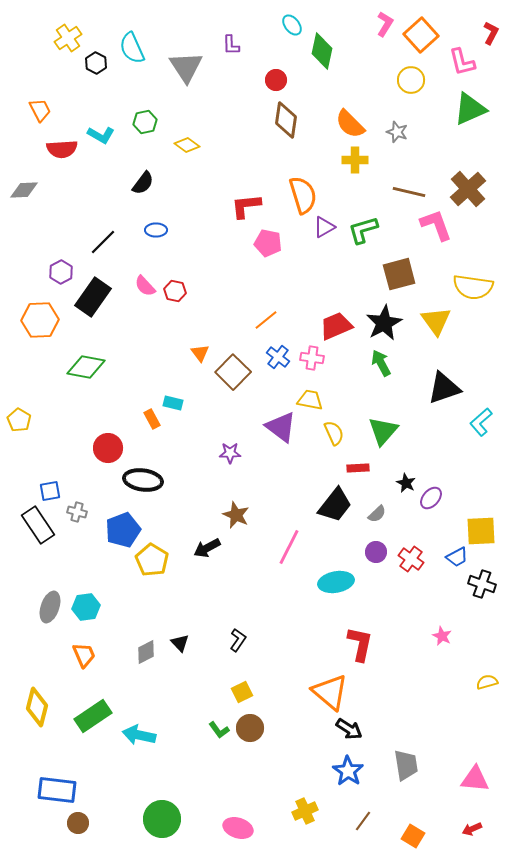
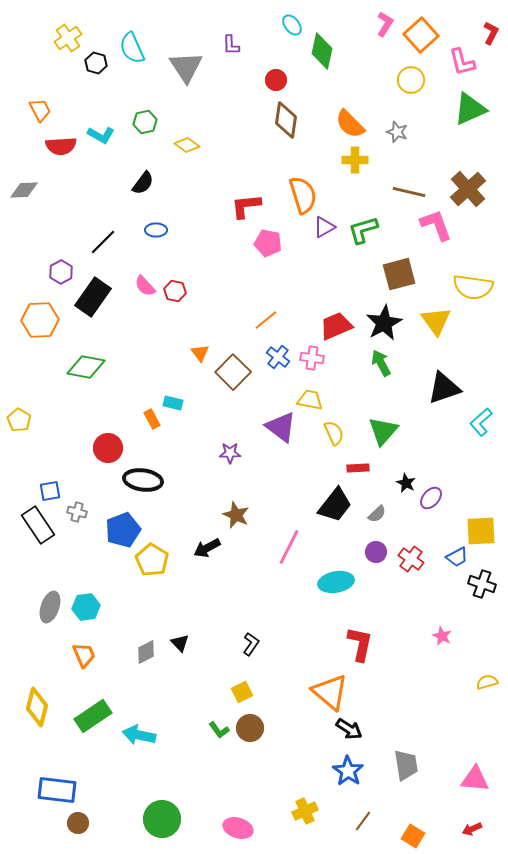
black hexagon at (96, 63): rotated 10 degrees counterclockwise
red semicircle at (62, 149): moved 1 px left, 3 px up
black L-shape at (238, 640): moved 13 px right, 4 px down
